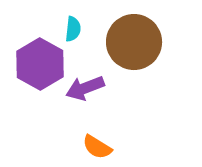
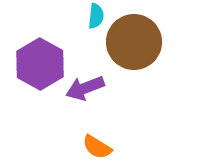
cyan semicircle: moved 23 px right, 13 px up
